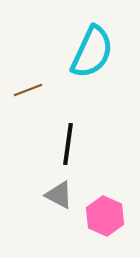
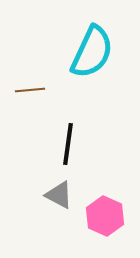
brown line: moved 2 px right; rotated 16 degrees clockwise
